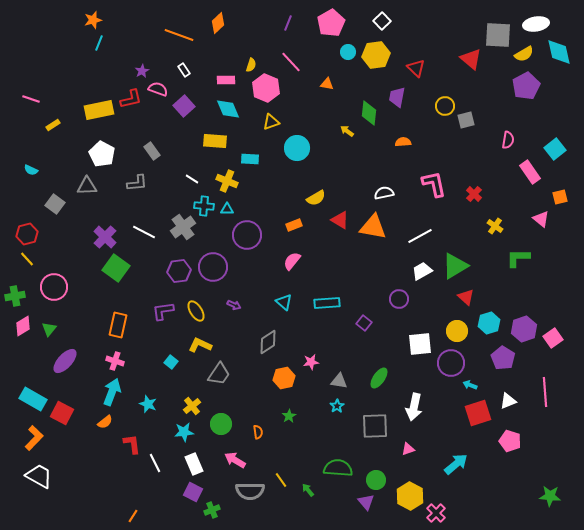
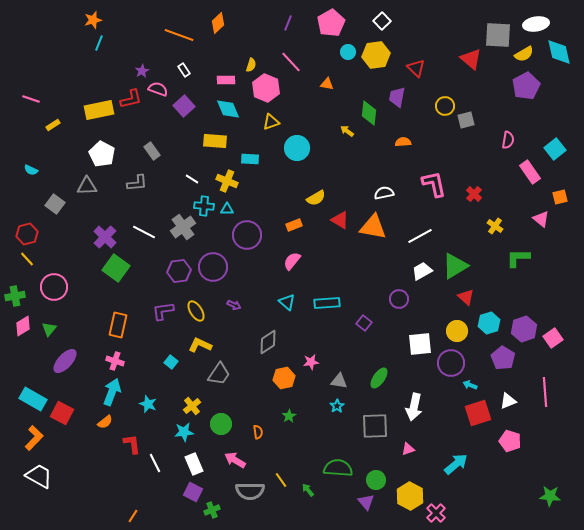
cyan triangle at (284, 302): moved 3 px right
